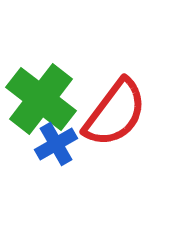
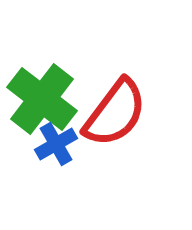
green cross: moved 1 px right
